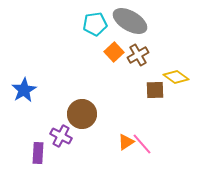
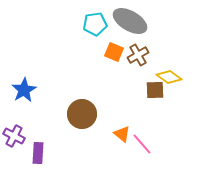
orange square: rotated 24 degrees counterclockwise
yellow diamond: moved 7 px left
purple cross: moved 47 px left
orange triangle: moved 4 px left, 8 px up; rotated 48 degrees counterclockwise
